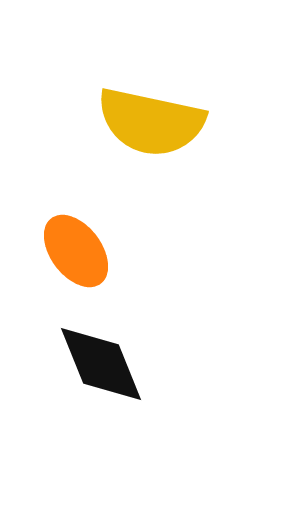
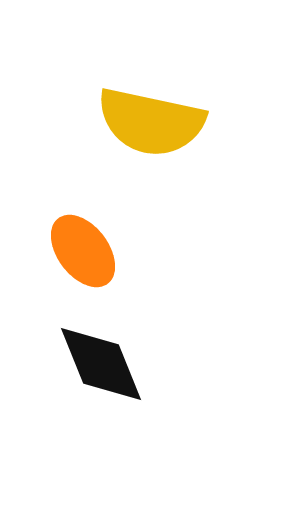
orange ellipse: moved 7 px right
